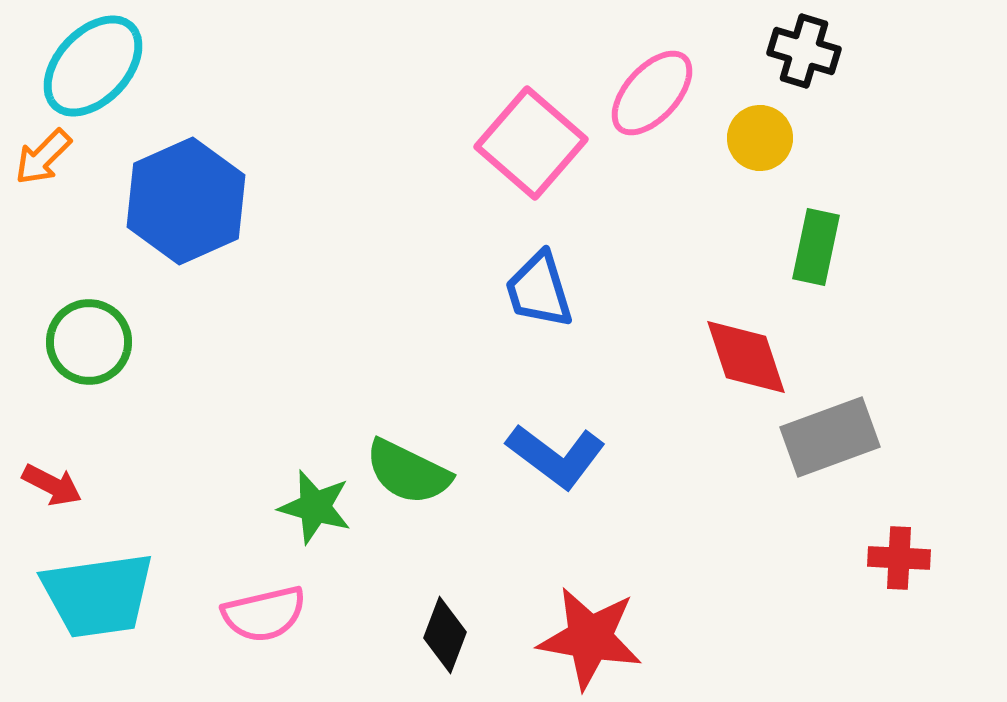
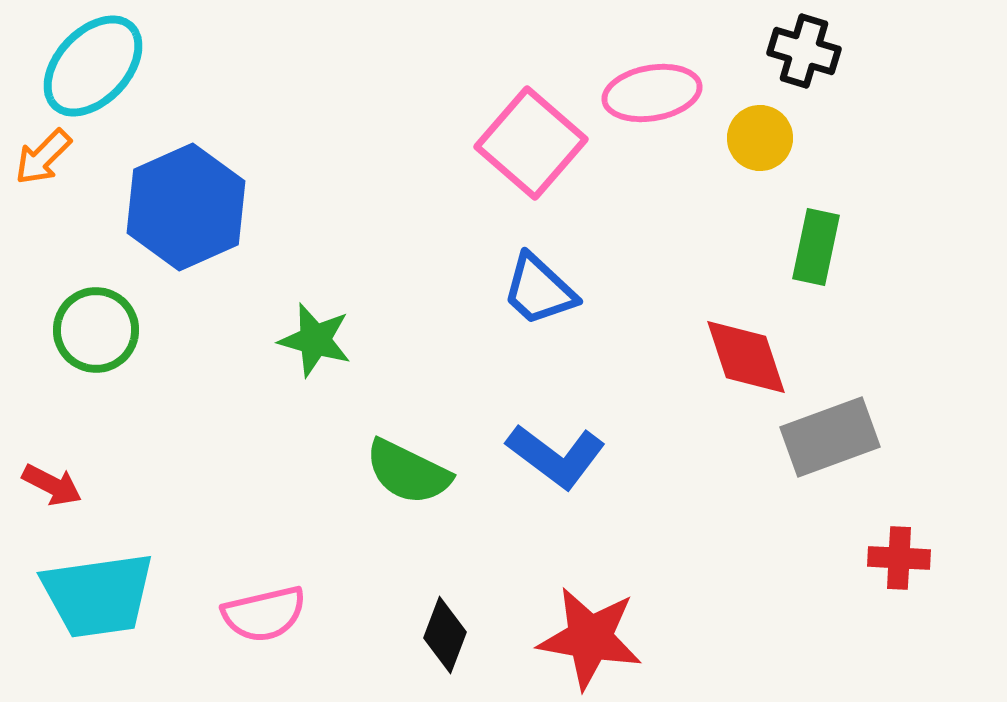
pink ellipse: rotated 38 degrees clockwise
blue hexagon: moved 6 px down
blue trapezoid: rotated 30 degrees counterclockwise
green circle: moved 7 px right, 12 px up
green star: moved 167 px up
